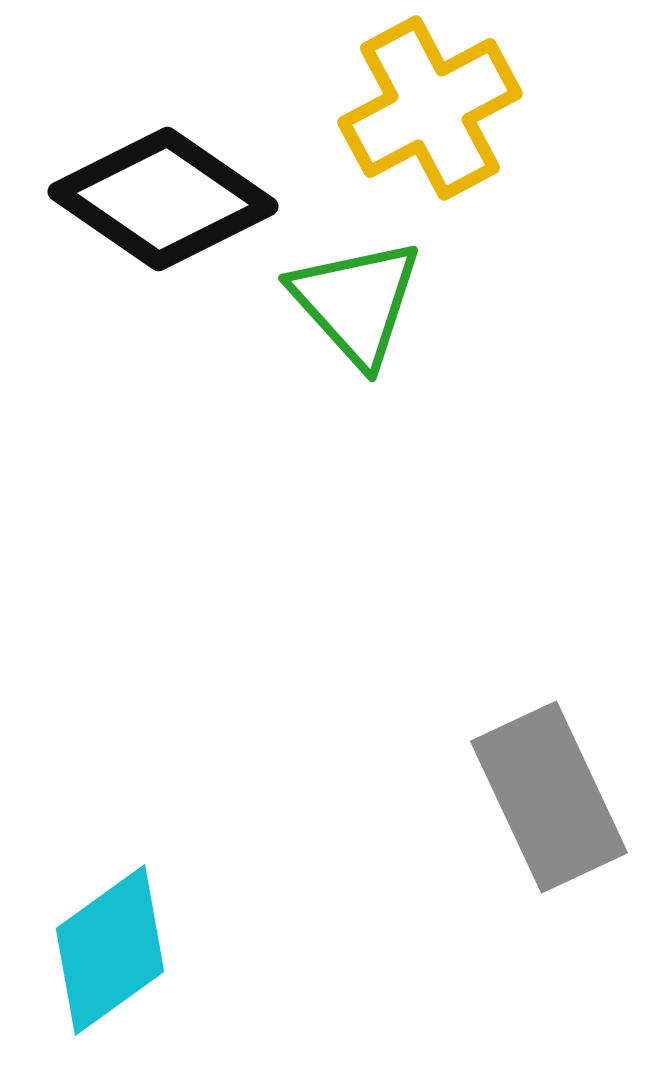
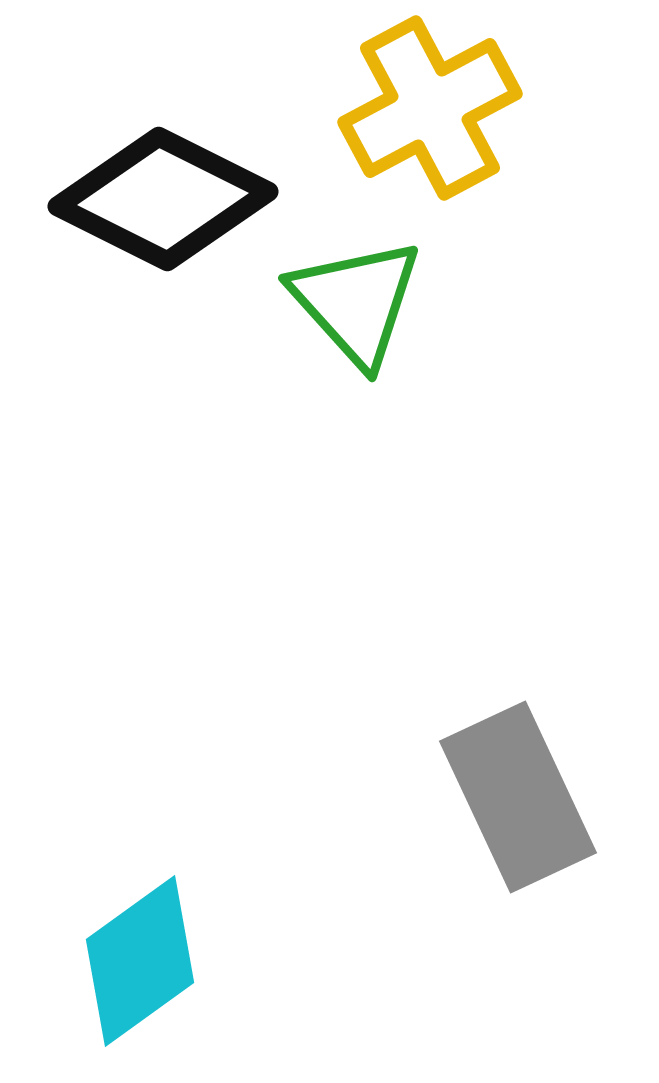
black diamond: rotated 8 degrees counterclockwise
gray rectangle: moved 31 px left
cyan diamond: moved 30 px right, 11 px down
